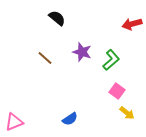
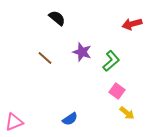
green L-shape: moved 1 px down
